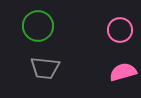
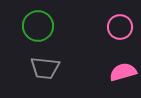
pink circle: moved 3 px up
